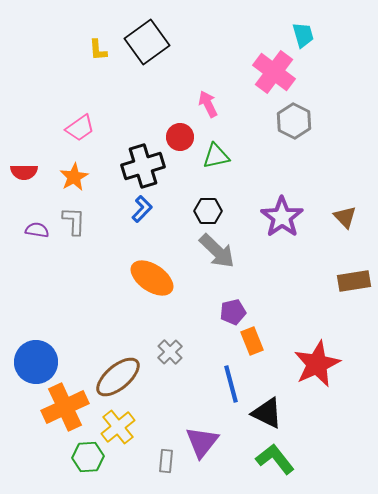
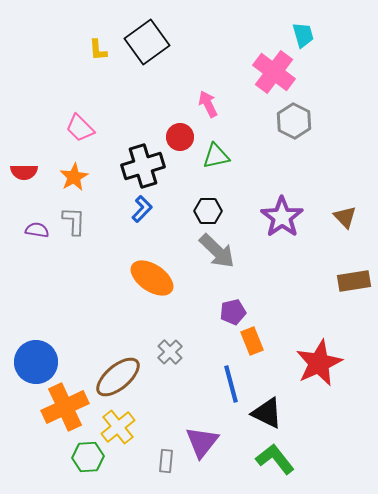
pink trapezoid: rotated 80 degrees clockwise
red star: moved 2 px right, 1 px up
